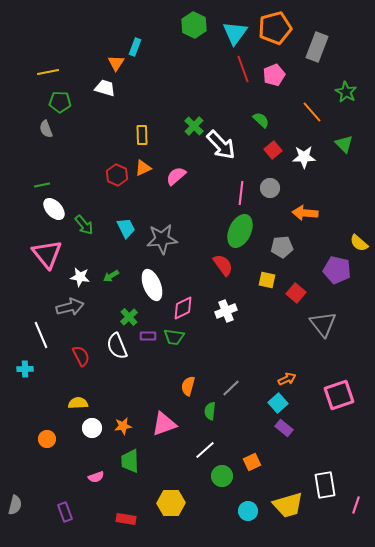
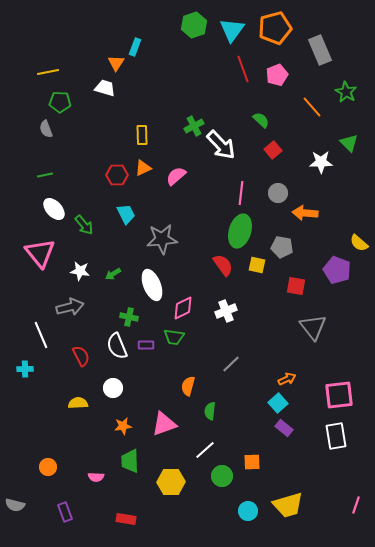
green hexagon at (194, 25): rotated 15 degrees clockwise
cyan triangle at (235, 33): moved 3 px left, 3 px up
gray rectangle at (317, 47): moved 3 px right, 3 px down; rotated 44 degrees counterclockwise
pink pentagon at (274, 75): moved 3 px right
orange line at (312, 112): moved 5 px up
green cross at (194, 126): rotated 18 degrees clockwise
green triangle at (344, 144): moved 5 px right, 1 px up
white star at (304, 157): moved 17 px right, 5 px down
red hexagon at (117, 175): rotated 25 degrees counterclockwise
green line at (42, 185): moved 3 px right, 10 px up
gray circle at (270, 188): moved 8 px right, 5 px down
cyan trapezoid at (126, 228): moved 14 px up
green ellipse at (240, 231): rotated 8 degrees counterclockwise
gray pentagon at (282, 247): rotated 15 degrees clockwise
pink triangle at (47, 254): moved 7 px left, 1 px up
purple pentagon at (337, 270): rotated 8 degrees clockwise
green arrow at (111, 276): moved 2 px right, 2 px up
white star at (80, 277): moved 6 px up
yellow square at (267, 280): moved 10 px left, 15 px up
red square at (296, 293): moved 7 px up; rotated 30 degrees counterclockwise
green cross at (129, 317): rotated 36 degrees counterclockwise
gray triangle at (323, 324): moved 10 px left, 3 px down
purple rectangle at (148, 336): moved 2 px left, 9 px down
gray line at (231, 388): moved 24 px up
pink square at (339, 395): rotated 12 degrees clockwise
white circle at (92, 428): moved 21 px right, 40 px up
orange circle at (47, 439): moved 1 px right, 28 px down
orange square at (252, 462): rotated 24 degrees clockwise
pink semicircle at (96, 477): rotated 21 degrees clockwise
white rectangle at (325, 485): moved 11 px right, 49 px up
yellow hexagon at (171, 503): moved 21 px up
gray semicircle at (15, 505): rotated 90 degrees clockwise
